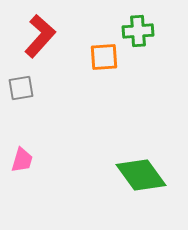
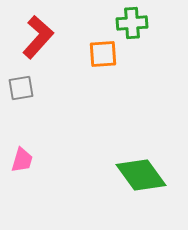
green cross: moved 6 px left, 8 px up
red L-shape: moved 2 px left, 1 px down
orange square: moved 1 px left, 3 px up
